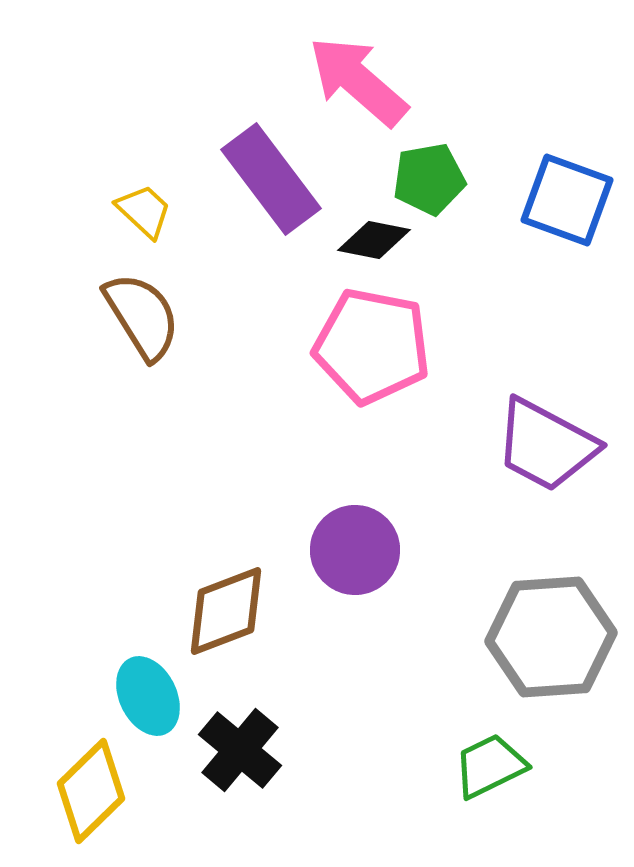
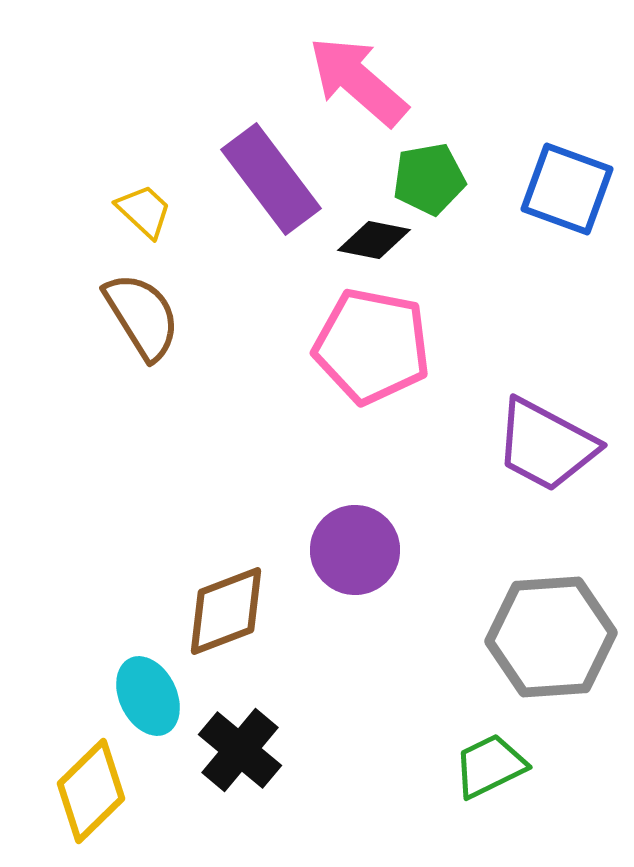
blue square: moved 11 px up
